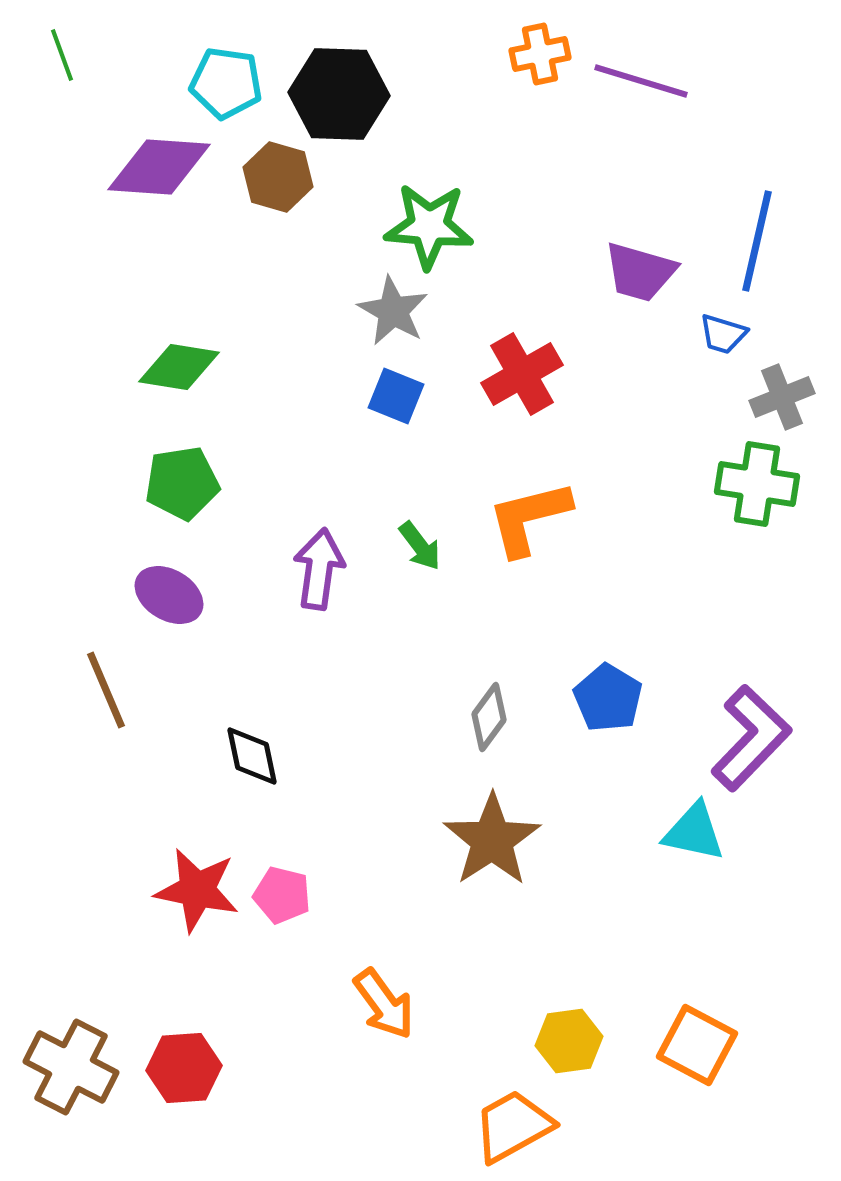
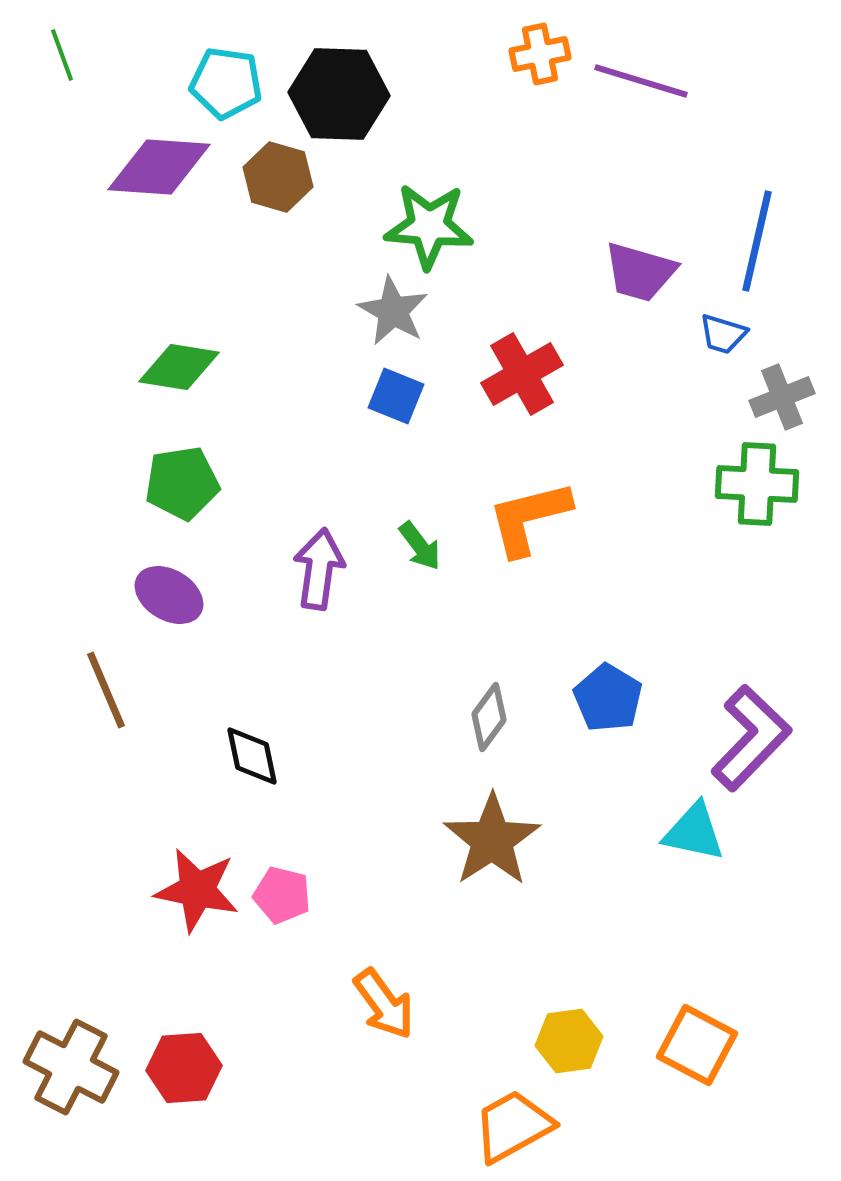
green cross: rotated 6 degrees counterclockwise
